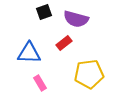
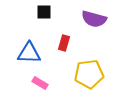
black square: rotated 21 degrees clockwise
purple semicircle: moved 18 px right
red rectangle: rotated 35 degrees counterclockwise
pink rectangle: rotated 28 degrees counterclockwise
